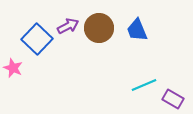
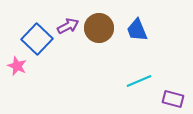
pink star: moved 4 px right, 2 px up
cyan line: moved 5 px left, 4 px up
purple rectangle: rotated 15 degrees counterclockwise
